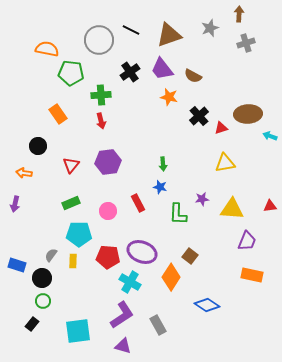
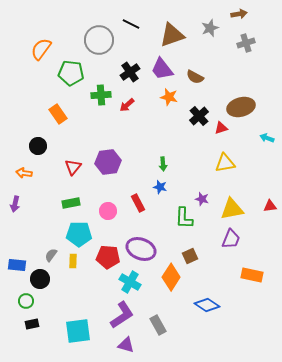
brown arrow at (239, 14): rotated 77 degrees clockwise
black line at (131, 30): moved 6 px up
brown triangle at (169, 35): moved 3 px right
orange semicircle at (47, 49): moved 6 px left; rotated 65 degrees counterclockwise
brown semicircle at (193, 76): moved 2 px right, 1 px down
brown ellipse at (248, 114): moved 7 px left, 7 px up; rotated 12 degrees counterclockwise
red arrow at (101, 121): moved 26 px right, 16 px up; rotated 63 degrees clockwise
cyan arrow at (270, 136): moved 3 px left, 2 px down
red triangle at (71, 165): moved 2 px right, 2 px down
purple star at (202, 199): rotated 24 degrees clockwise
green rectangle at (71, 203): rotated 12 degrees clockwise
yellow triangle at (232, 209): rotated 15 degrees counterclockwise
green L-shape at (178, 214): moved 6 px right, 4 px down
purple trapezoid at (247, 241): moved 16 px left, 2 px up
purple ellipse at (142, 252): moved 1 px left, 3 px up
brown square at (190, 256): rotated 28 degrees clockwise
blue rectangle at (17, 265): rotated 12 degrees counterclockwise
black circle at (42, 278): moved 2 px left, 1 px down
green circle at (43, 301): moved 17 px left
black rectangle at (32, 324): rotated 40 degrees clockwise
purple triangle at (123, 346): moved 3 px right, 1 px up
